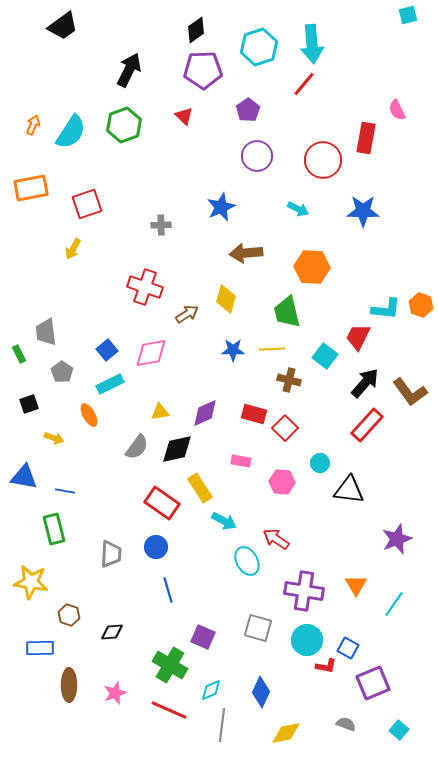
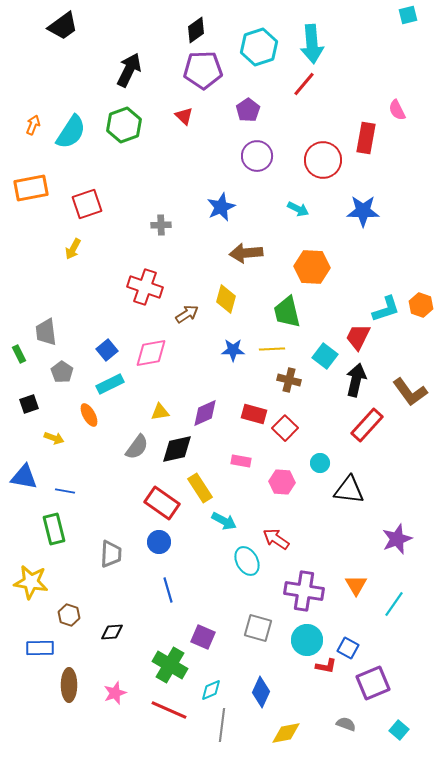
cyan L-shape at (386, 309): rotated 24 degrees counterclockwise
black arrow at (365, 383): moved 9 px left, 3 px up; rotated 28 degrees counterclockwise
blue circle at (156, 547): moved 3 px right, 5 px up
